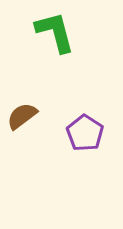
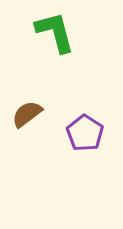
brown semicircle: moved 5 px right, 2 px up
